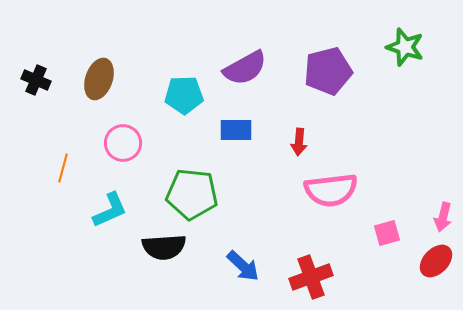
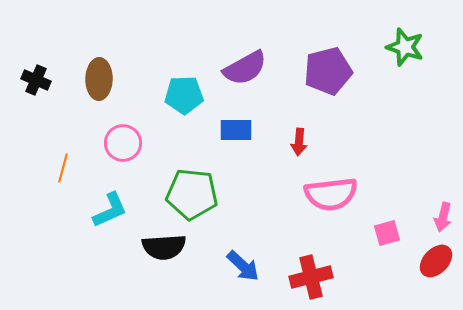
brown ellipse: rotated 18 degrees counterclockwise
pink semicircle: moved 4 px down
red cross: rotated 6 degrees clockwise
